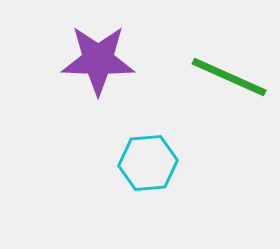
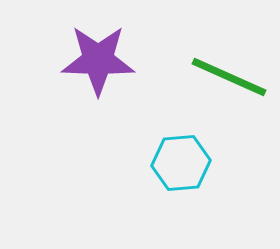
cyan hexagon: moved 33 px right
